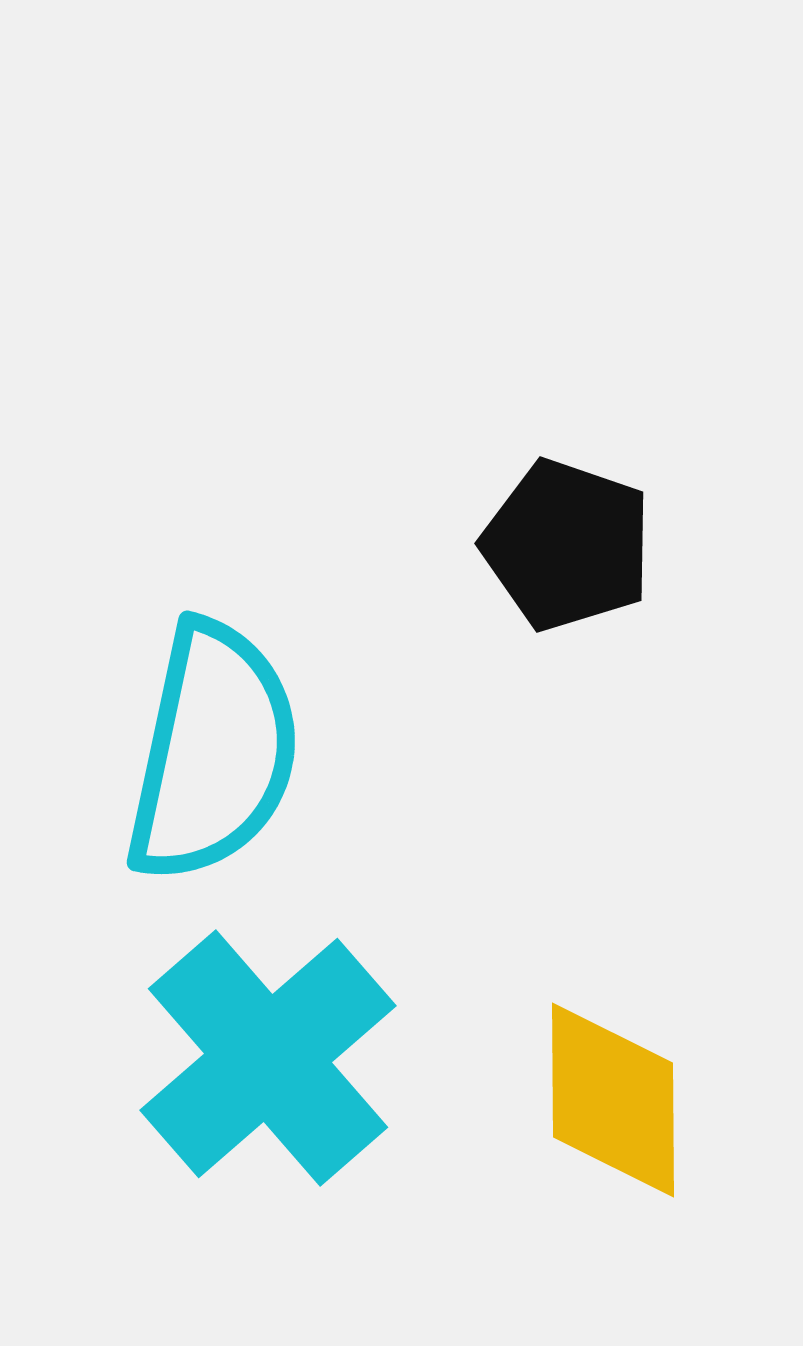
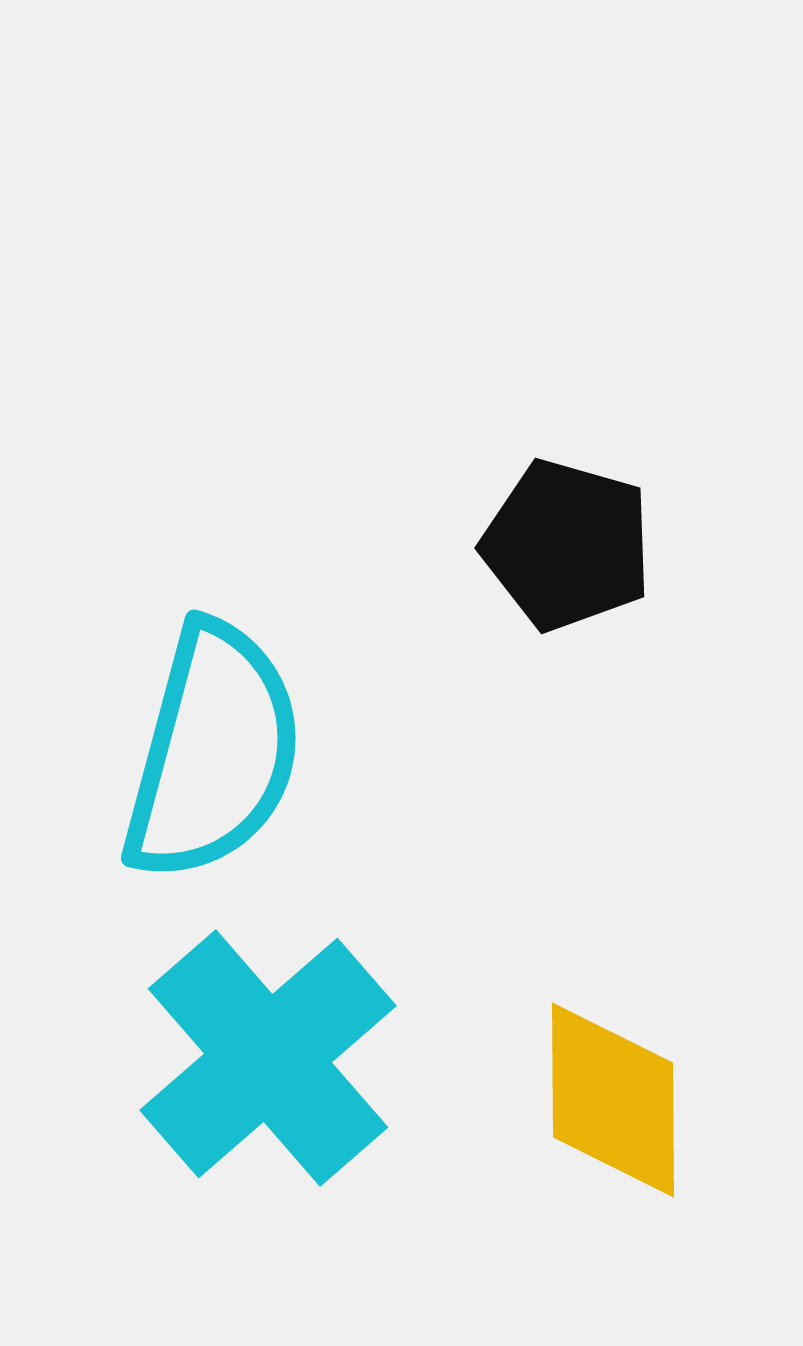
black pentagon: rotated 3 degrees counterclockwise
cyan semicircle: rotated 3 degrees clockwise
